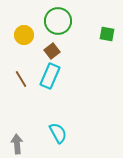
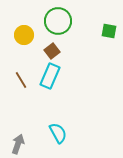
green square: moved 2 px right, 3 px up
brown line: moved 1 px down
gray arrow: moved 1 px right; rotated 24 degrees clockwise
